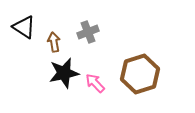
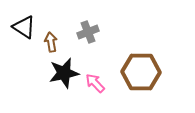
brown arrow: moved 3 px left
brown hexagon: moved 1 px right, 2 px up; rotated 18 degrees clockwise
